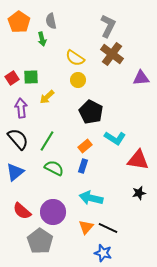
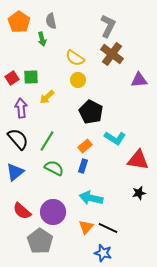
purple triangle: moved 2 px left, 2 px down
